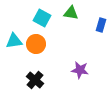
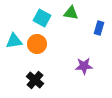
blue rectangle: moved 2 px left, 3 px down
orange circle: moved 1 px right
purple star: moved 4 px right, 4 px up; rotated 12 degrees counterclockwise
